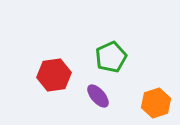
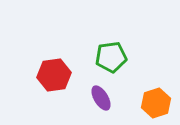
green pentagon: rotated 16 degrees clockwise
purple ellipse: moved 3 px right, 2 px down; rotated 10 degrees clockwise
